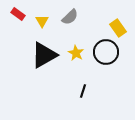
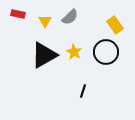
red rectangle: rotated 24 degrees counterclockwise
yellow triangle: moved 3 px right
yellow rectangle: moved 3 px left, 3 px up
yellow star: moved 2 px left, 1 px up
